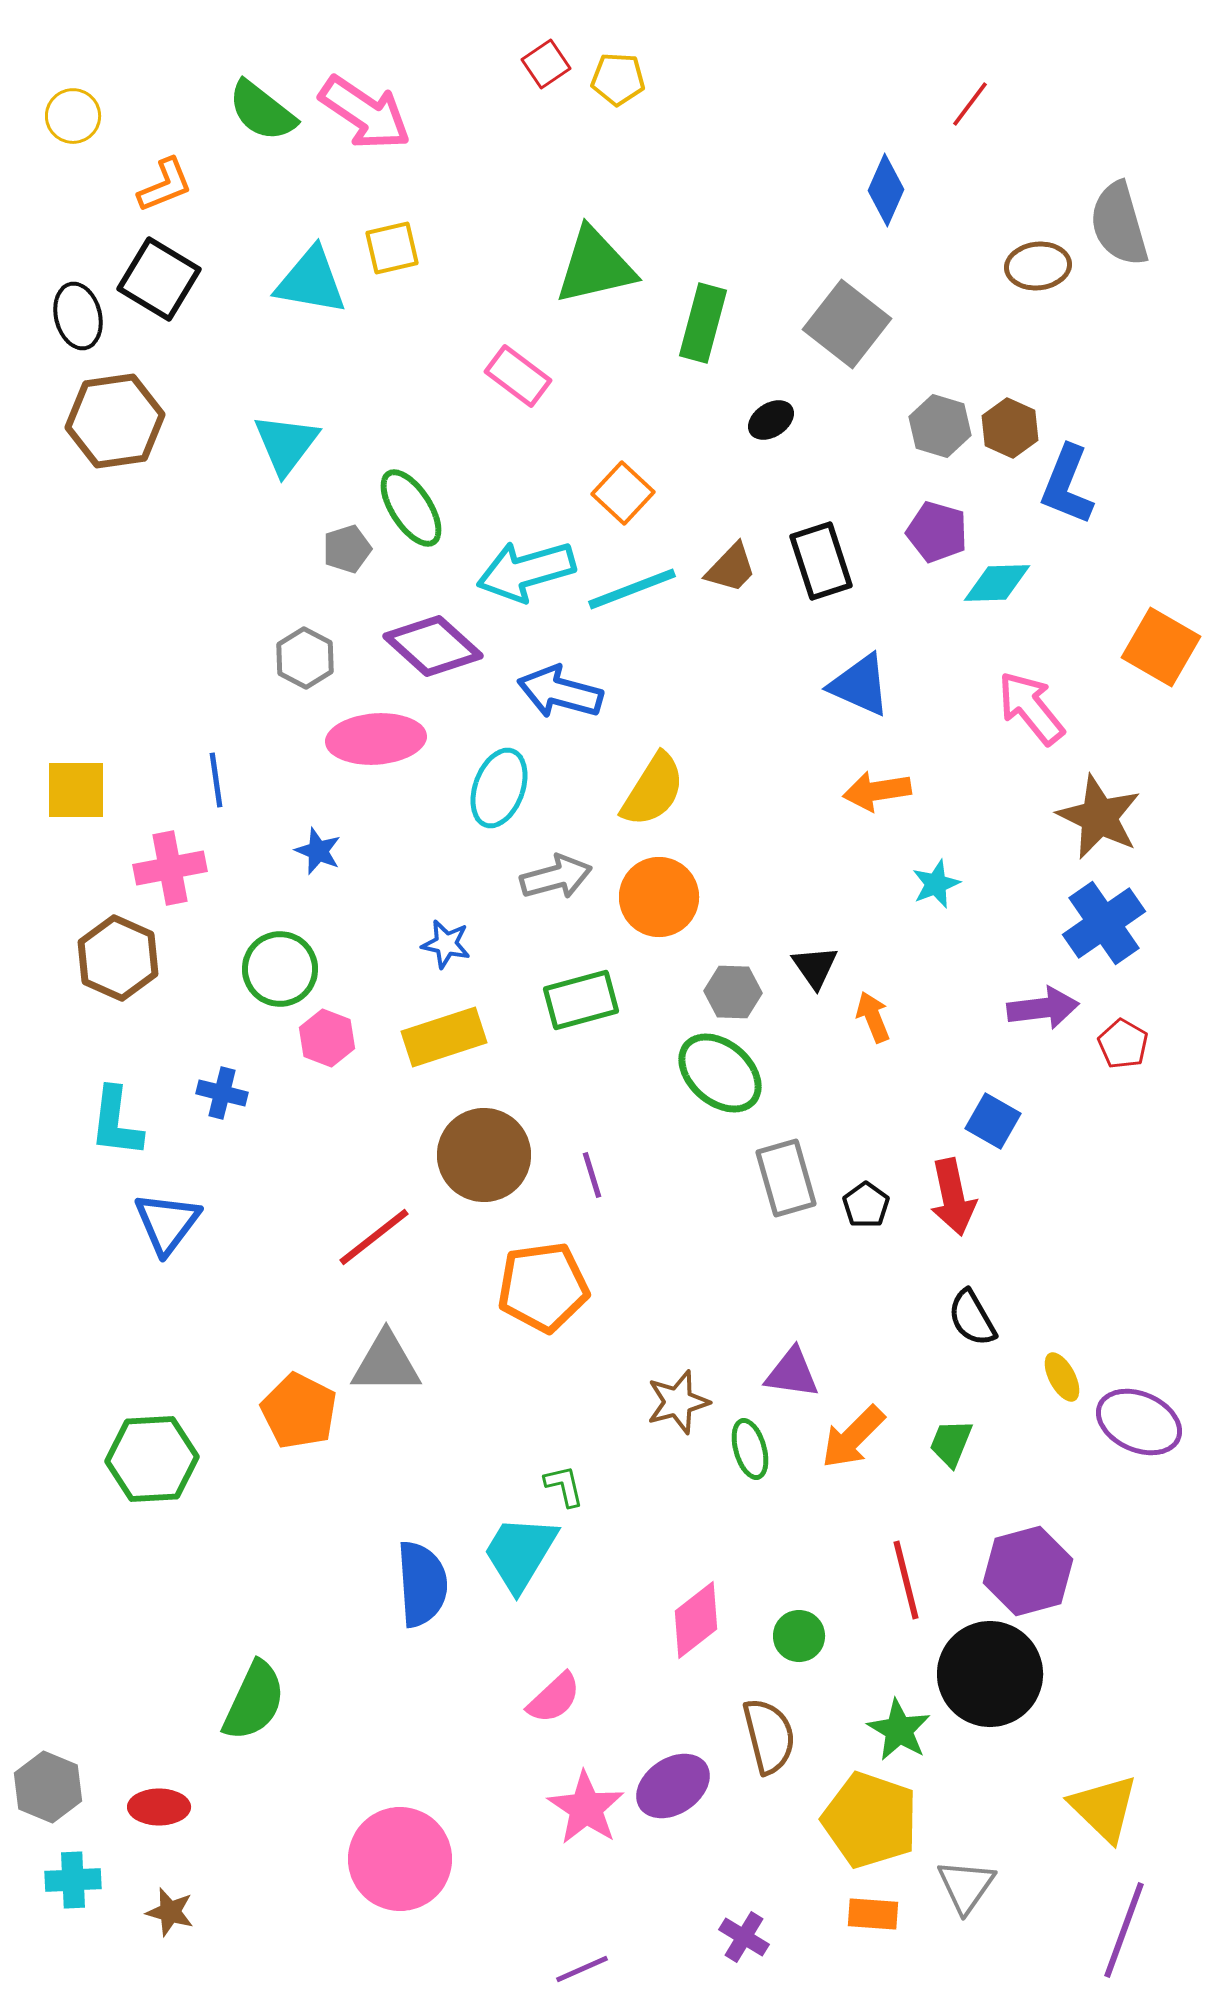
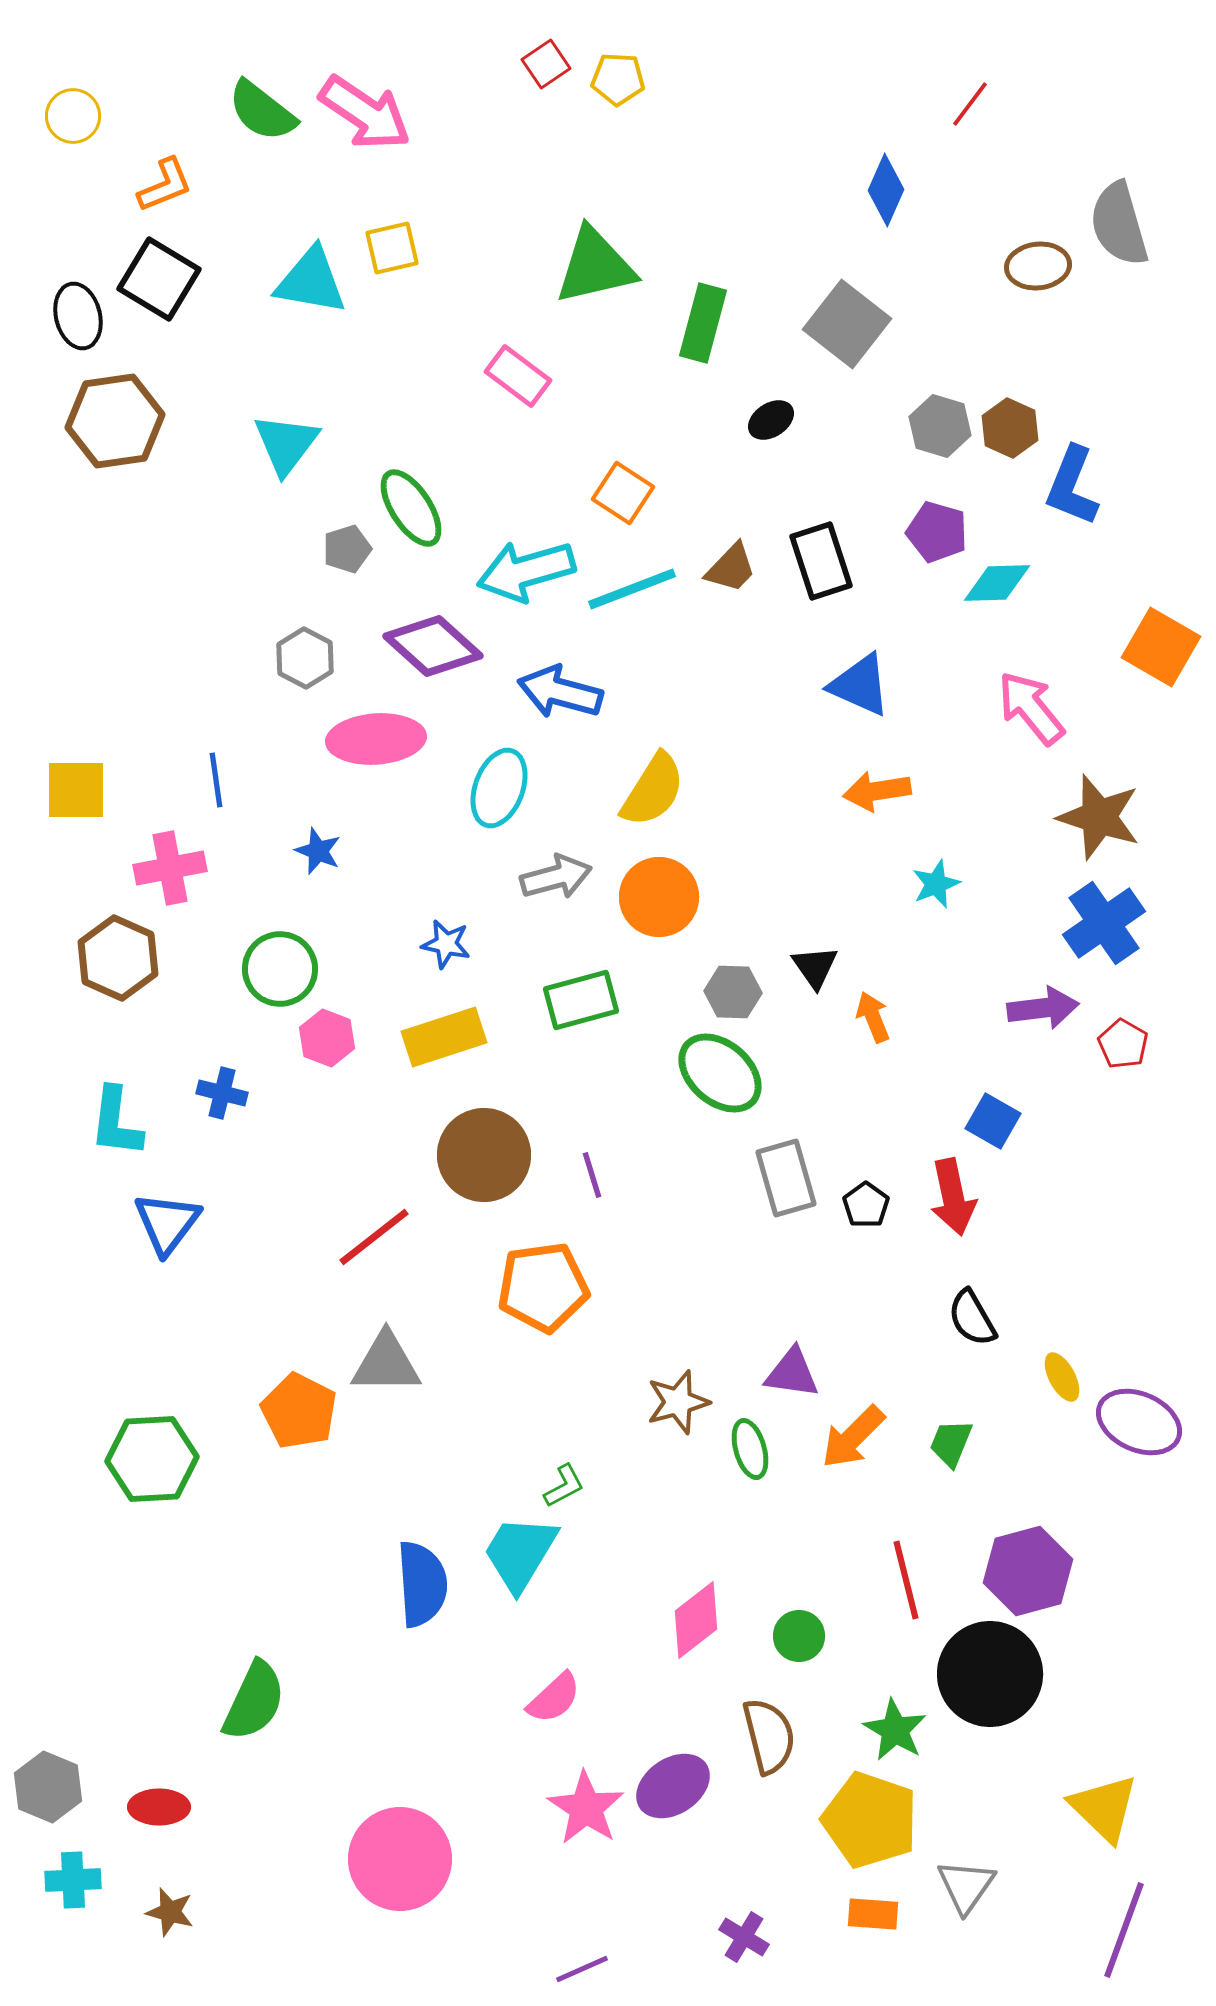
blue L-shape at (1067, 485): moved 5 px right, 1 px down
orange square at (623, 493): rotated 10 degrees counterclockwise
brown star at (1099, 817): rotated 8 degrees counterclockwise
green L-shape at (564, 1486): rotated 75 degrees clockwise
green star at (899, 1730): moved 4 px left
